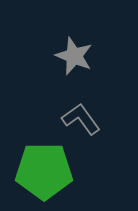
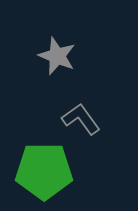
gray star: moved 17 px left
